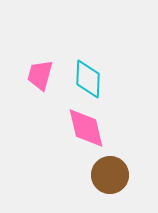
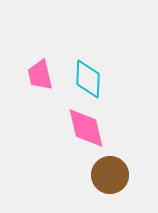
pink trapezoid: rotated 28 degrees counterclockwise
